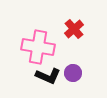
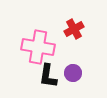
red cross: rotated 12 degrees clockwise
black L-shape: rotated 75 degrees clockwise
